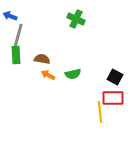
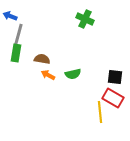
green cross: moved 9 px right
green rectangle: moved 2 px up; rotated 12 degrees clockwise
black square: rotated 21 degrees counterclockwise
red rectangle: rotated 30 degrees clockwise
